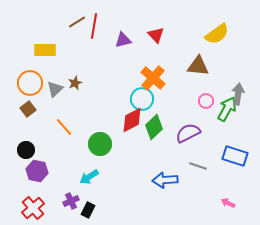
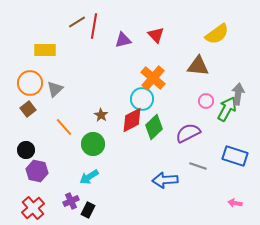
brown star: moved 26 px right, 32 px down; rotated 16 degrees counterclockwise
green circle: moved 7 px left
pink arrow: moved 7 px right; rotated 16 degrees counterclockwise
